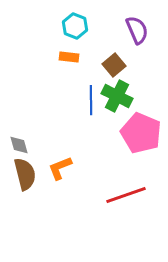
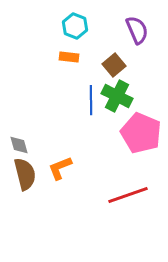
red line: moved 2 px right
